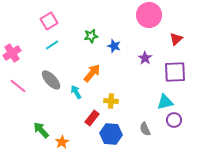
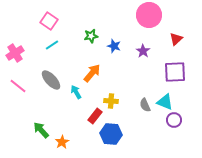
pink square: rotated 24 degrees counterclockwise
pink cross: moved 3 px right
purple star: moved 2 px left, 7 px up
cyan triangle: rotated 36 degrees clockwise
red rectangle: moved 3 px right, 2 px up
gray semicircle: moved 24 px up
